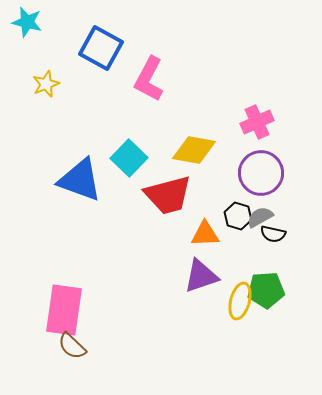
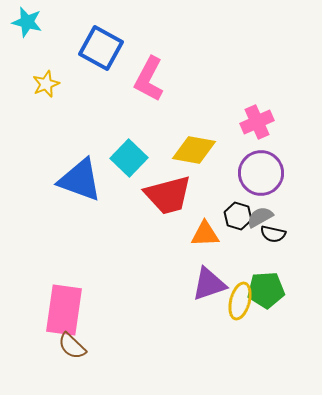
purple triangle: moved 8 px right, 8 px down
